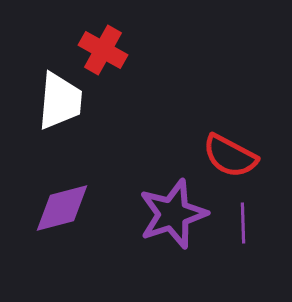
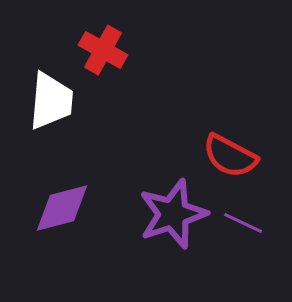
white trapezoid: moved 9 px left
purple line: rotated 63 degrees counterclockwise
